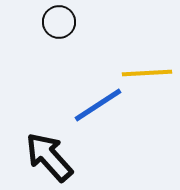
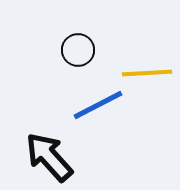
black circle: moved 19 px right, 28 px down
blue line: rotated 6 degrees clockwise
